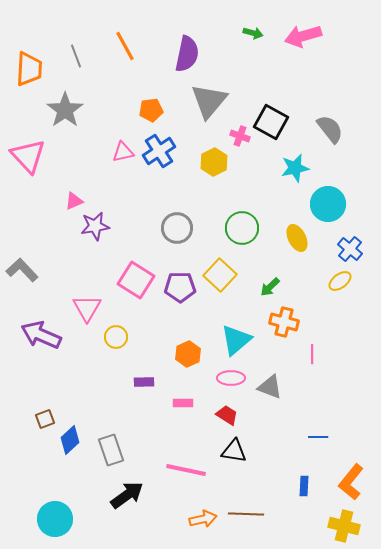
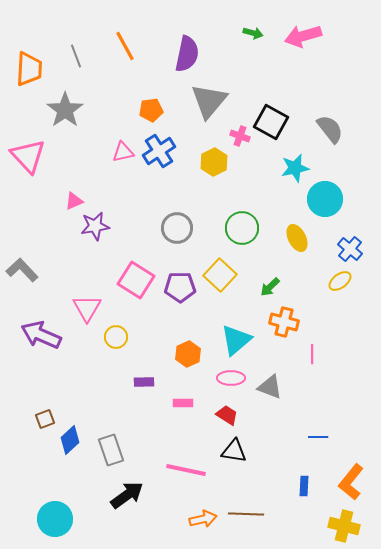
cyan circle at (328, 204): moved 3 px left, 5 px up
